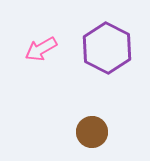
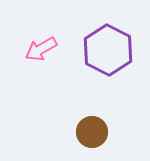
purple hexagon: moved 1 px right, 2 px down
